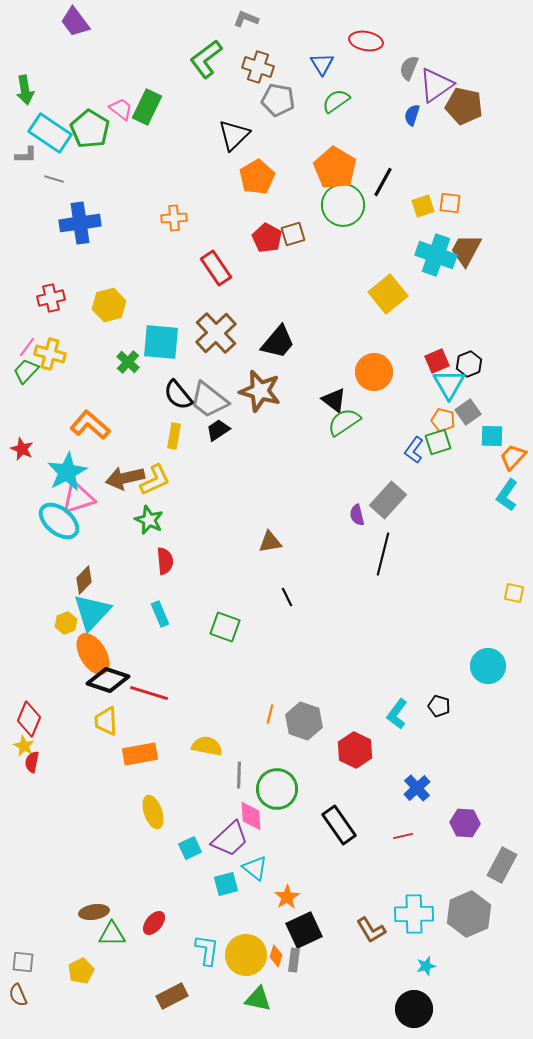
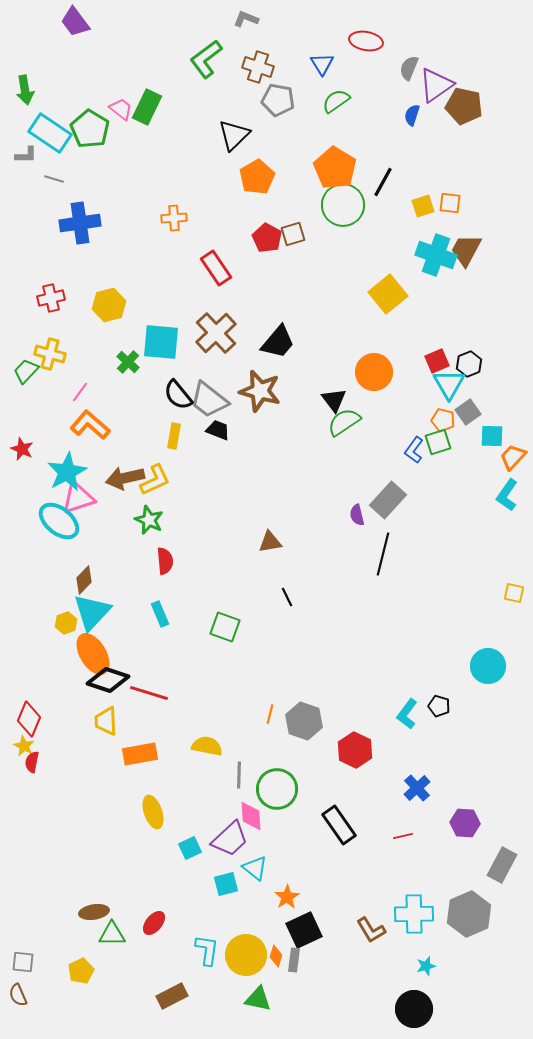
pink line at (27, 347): moved 53 px right, 45 px down
black triangle at (334, 400): rotated 16 degrees clockwise
black trapezoid at (218, 430): rotated 55 degrees clockwise
cyan L-shape at (397, 714): moved 10 px right
